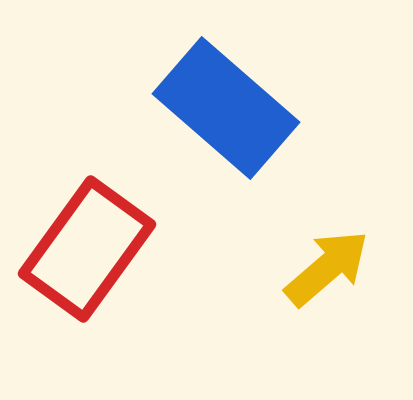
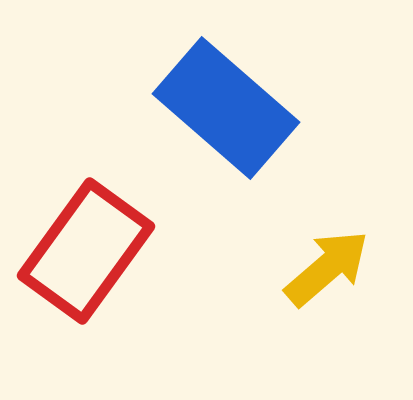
red rectangle: moved 1 px left, 2 px down
